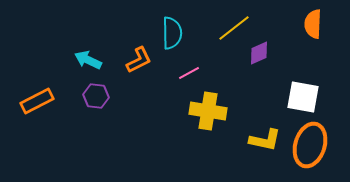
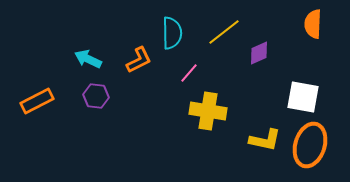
yellow line: moved 10 px left, 4 px down
cyan arrow: moved 1 px up
pink line: rotated 20 degrees counterclockwise
